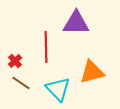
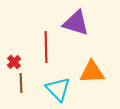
purple triangle: rotated 16 degrees clockwise
red cross: moved 1 px left, 1 px down
orange triangle: rotated 12 degrees clockwise
brown line: rotated 54 degrees clockwise
